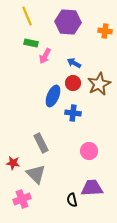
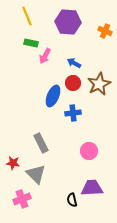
orange cross: rotated 16 degrees clockwise
blue cross: rotated 14 degrees counterclockwise
